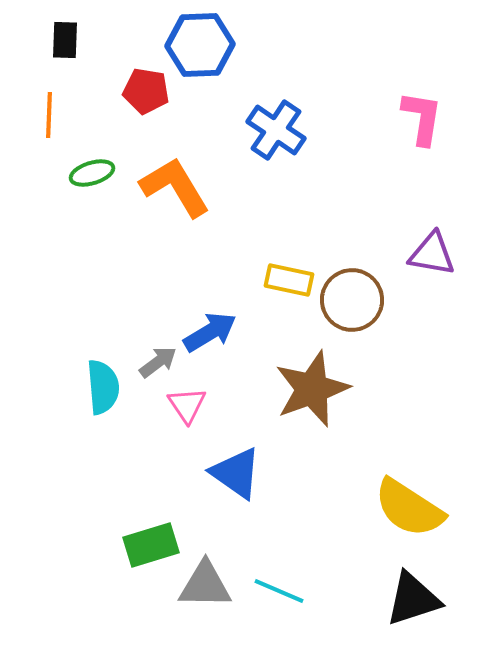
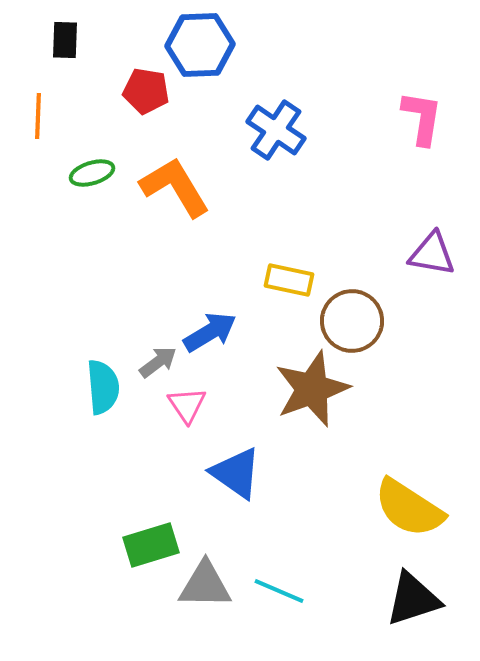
orange line: moved 11 px left, 1 px down
brown circle: moved 21 px down
